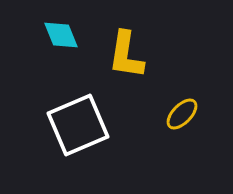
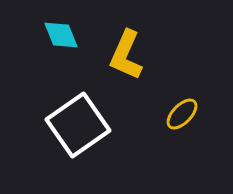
yellow L-shape: rotated 15 degrees clockwise
white square: rotated 12 degrees counterclockwise
